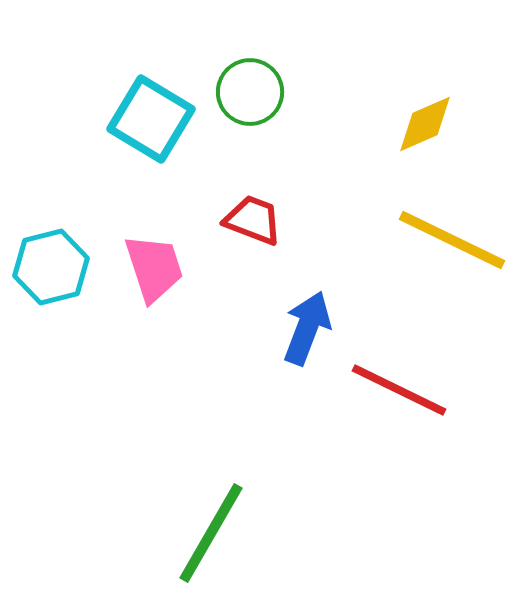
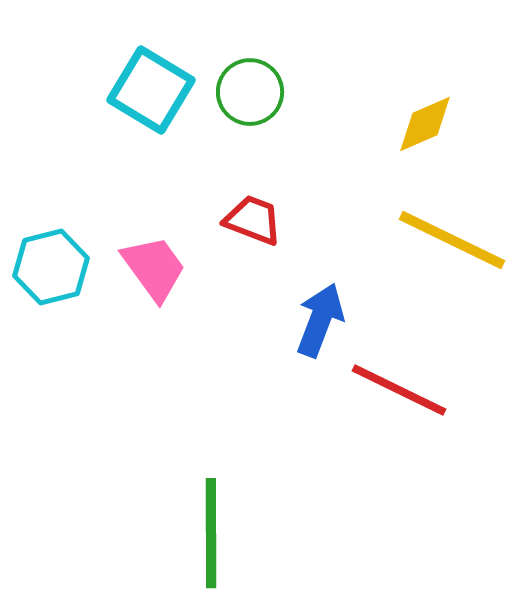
cyan square: moved 29 px up
pink trapezoid: rotated 18 degrees counterclockwise
blue arrow: moved 13 px right, 8 px up
green line: rotated 30 degrees counterclockwise
